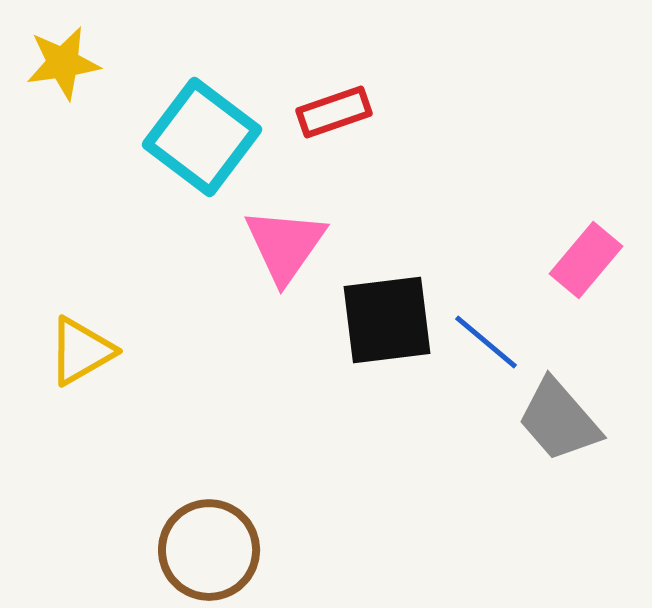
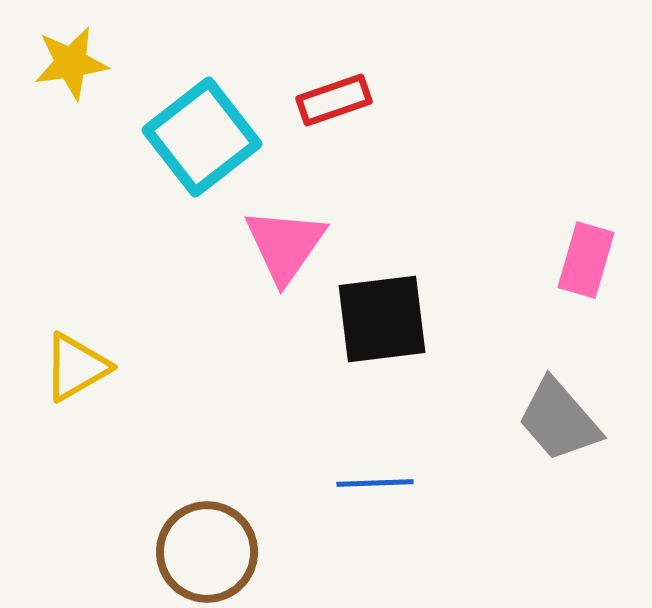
yellow star: moved 8 px right
red rectangle: moved 12 px up
cyan square: rotated 15 degrees clockwise
pink rectangle: rotated 24 degrees counterclockwise
black square: moved 5 px left, 1 px up
blue line: moved 111 px left, 141 px down; rotated 42 degrees counterclockwise
yellow triangle: moved 5 px left, 16 px down
brown circle: moved 2 px left, 2 px down
